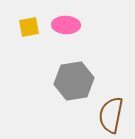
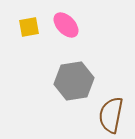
pink ellipse: rotated 44 degrees clockwise
